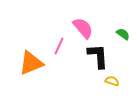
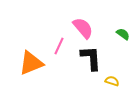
black L-shape: moved 7 px left, 2 px down
